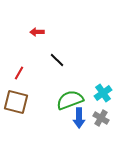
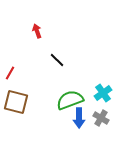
red arrow: moved 1 px up; rotated 72 degrees clockwise
red line: moved 9 px left
